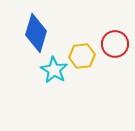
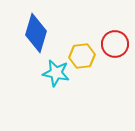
cyan star: moved 2 px right, 3 px down; rotated 20 degrees counterclockwise
